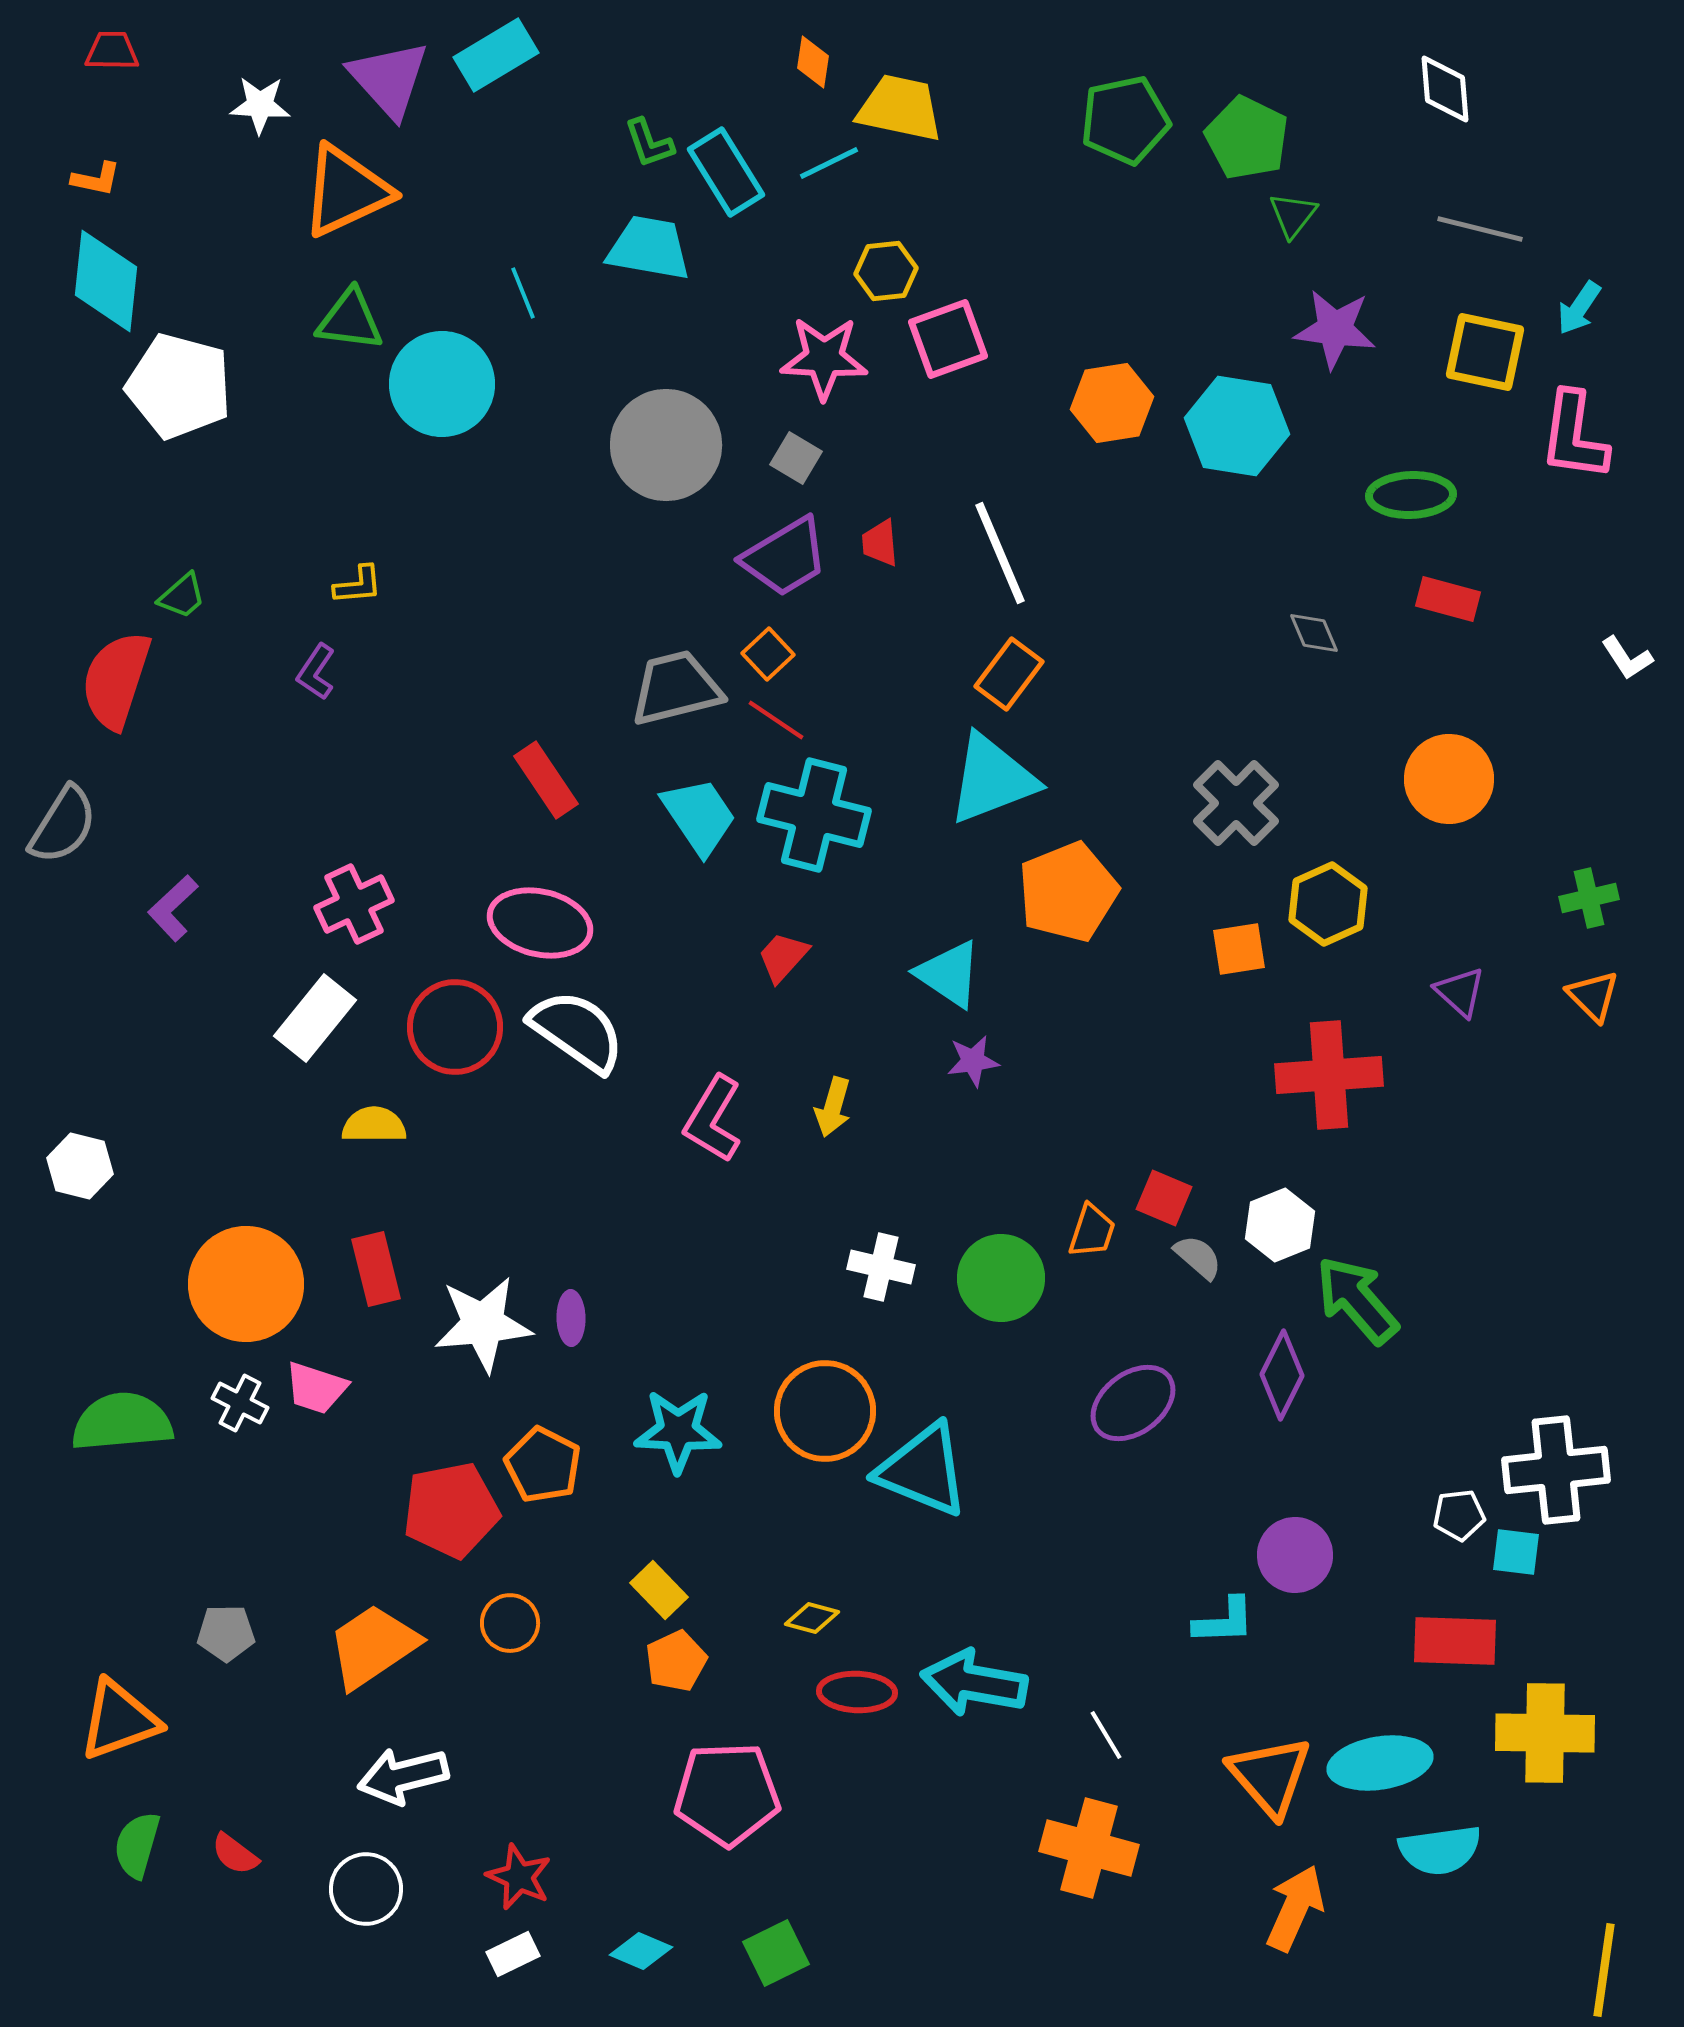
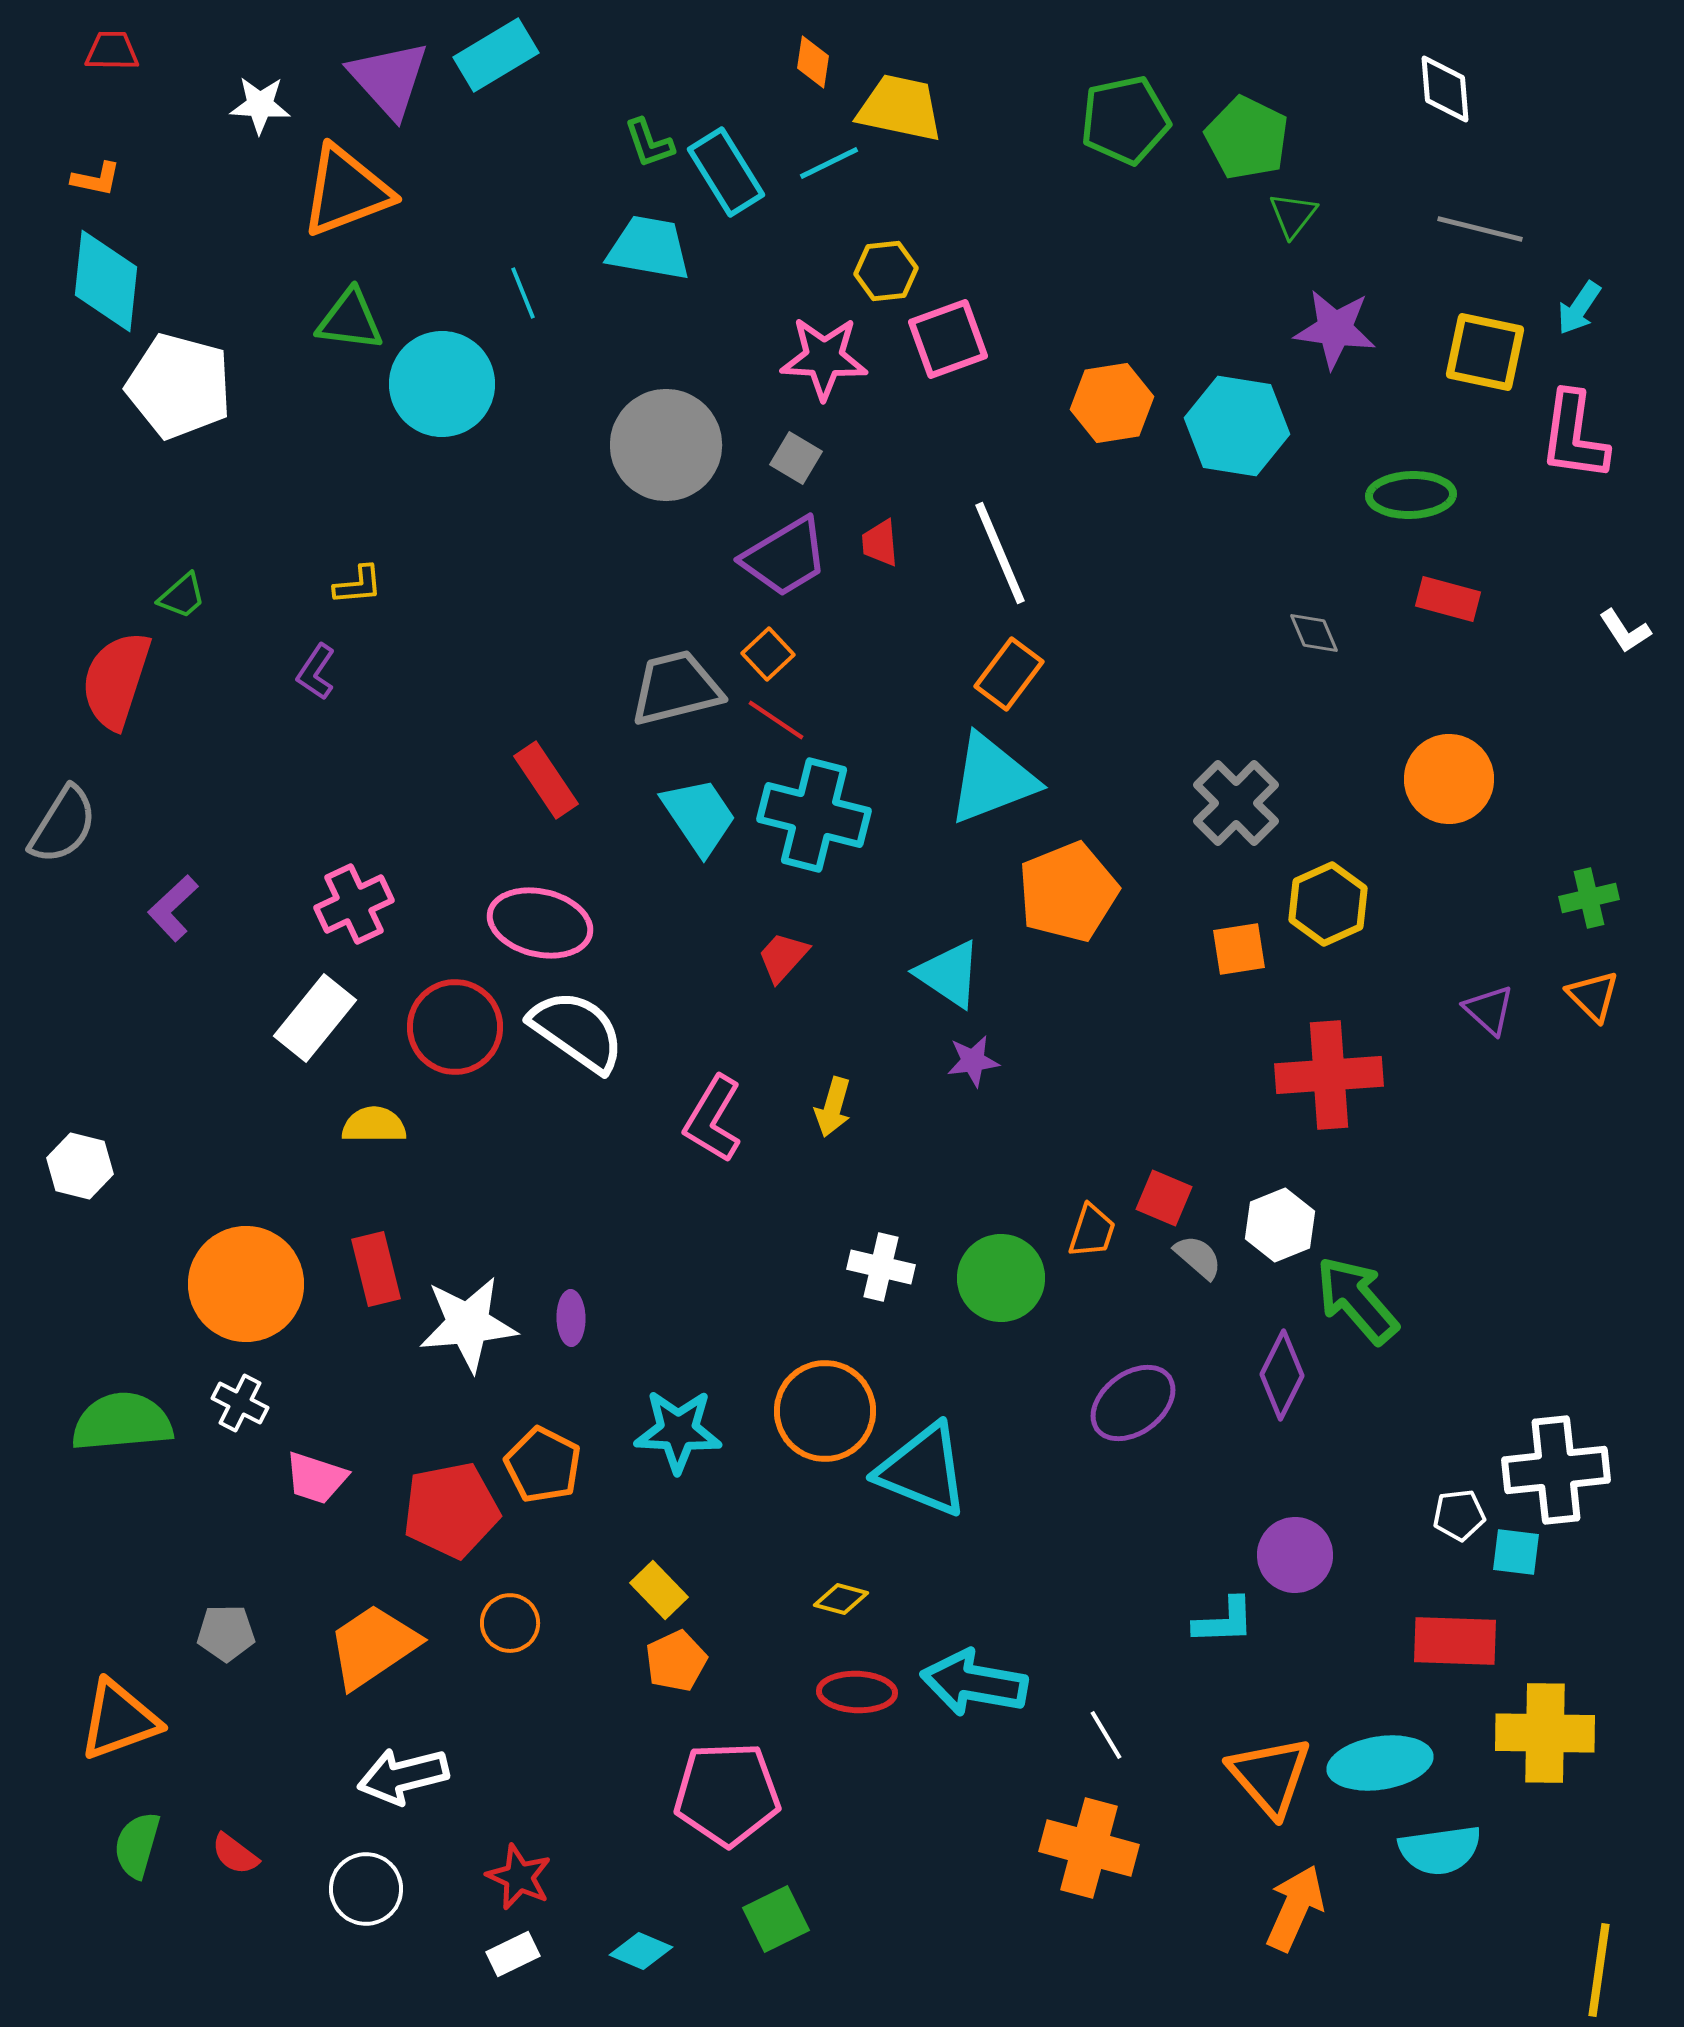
orange triangle at (346, 191): rotated 4 degrees clockwise
white L-shape at (1627, 658): moved 2 px left, 27 px up
purple triangle at (1460, 992): moved 29 px right, 18 px down
white star at (483, 1324): moved 15 px left
pink trapezoid at (316, 1388): moved 90 px down
yellow diamond at (812, 1618): moved 29 px right, 19 px up
green square at (776, 1953): moved 34 px up
yellow line at (1604, 1970): moved 5 px left
